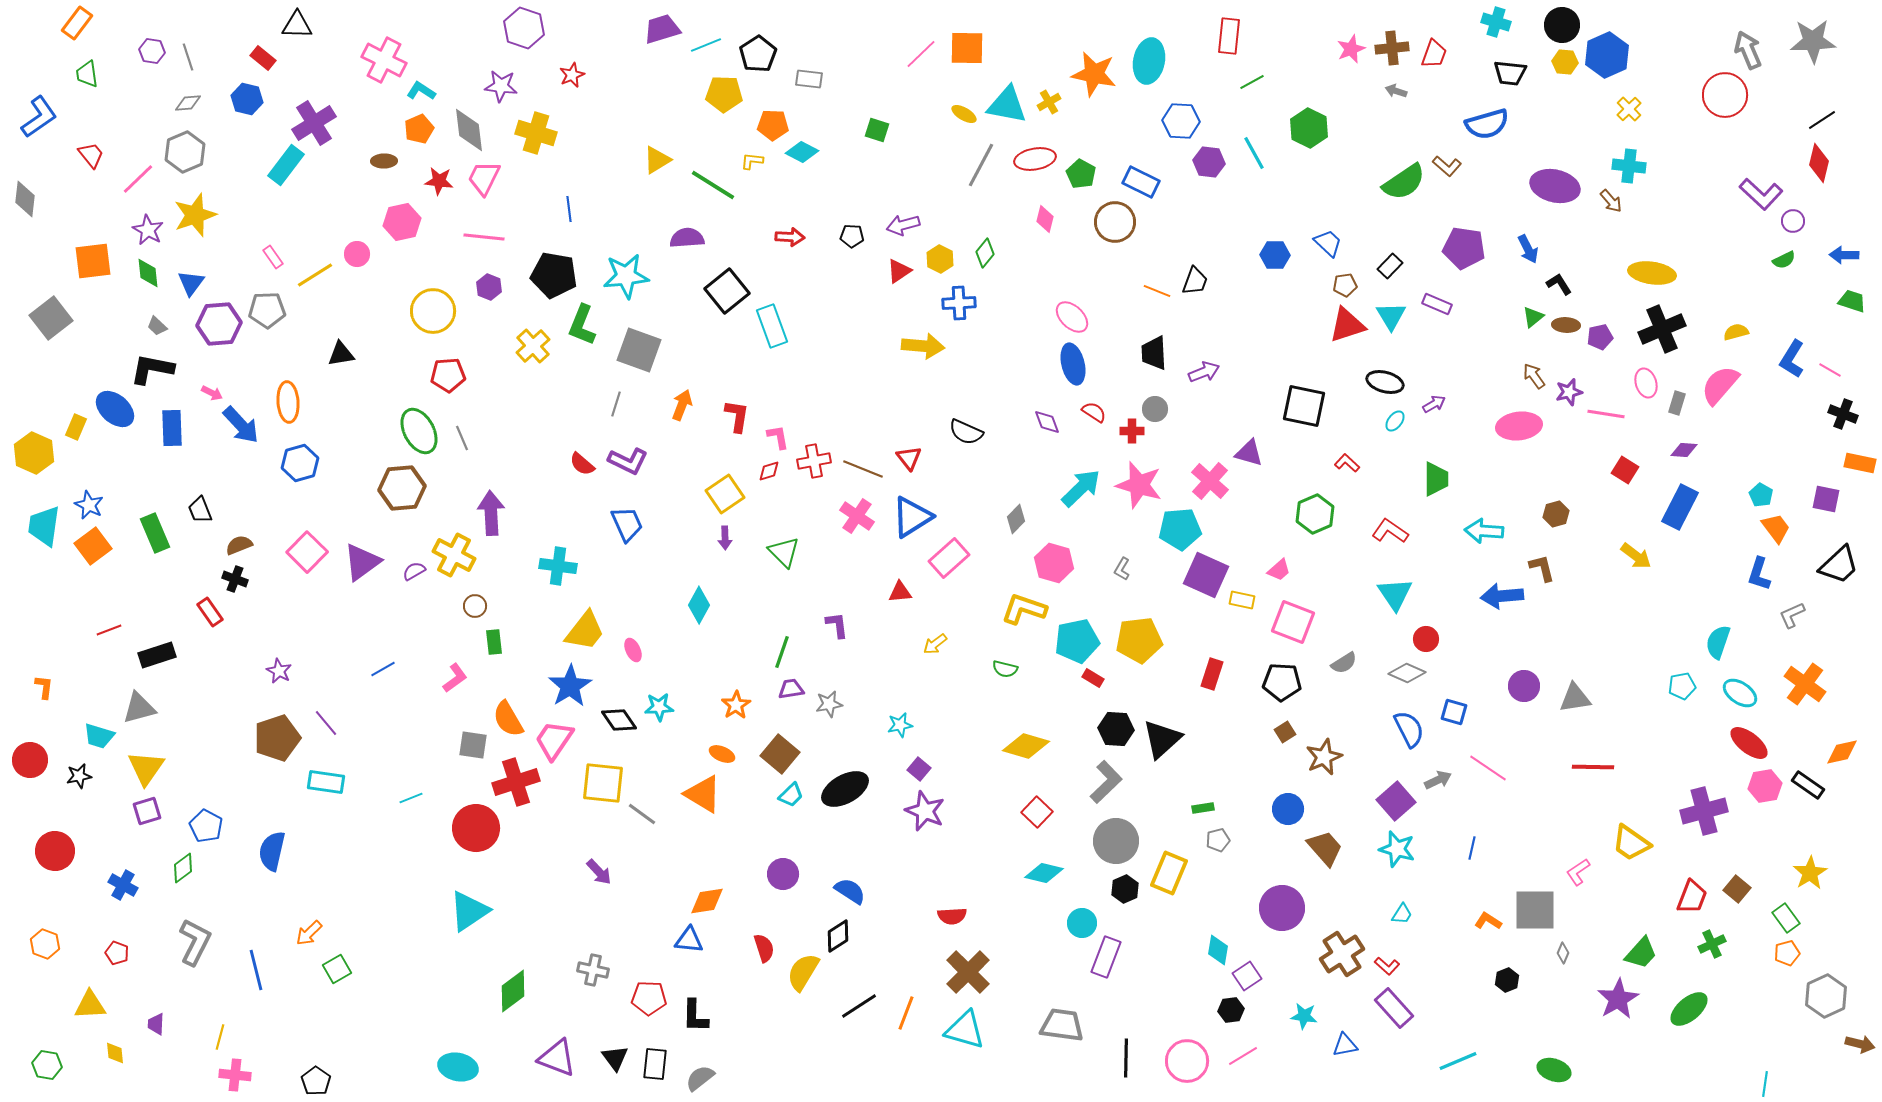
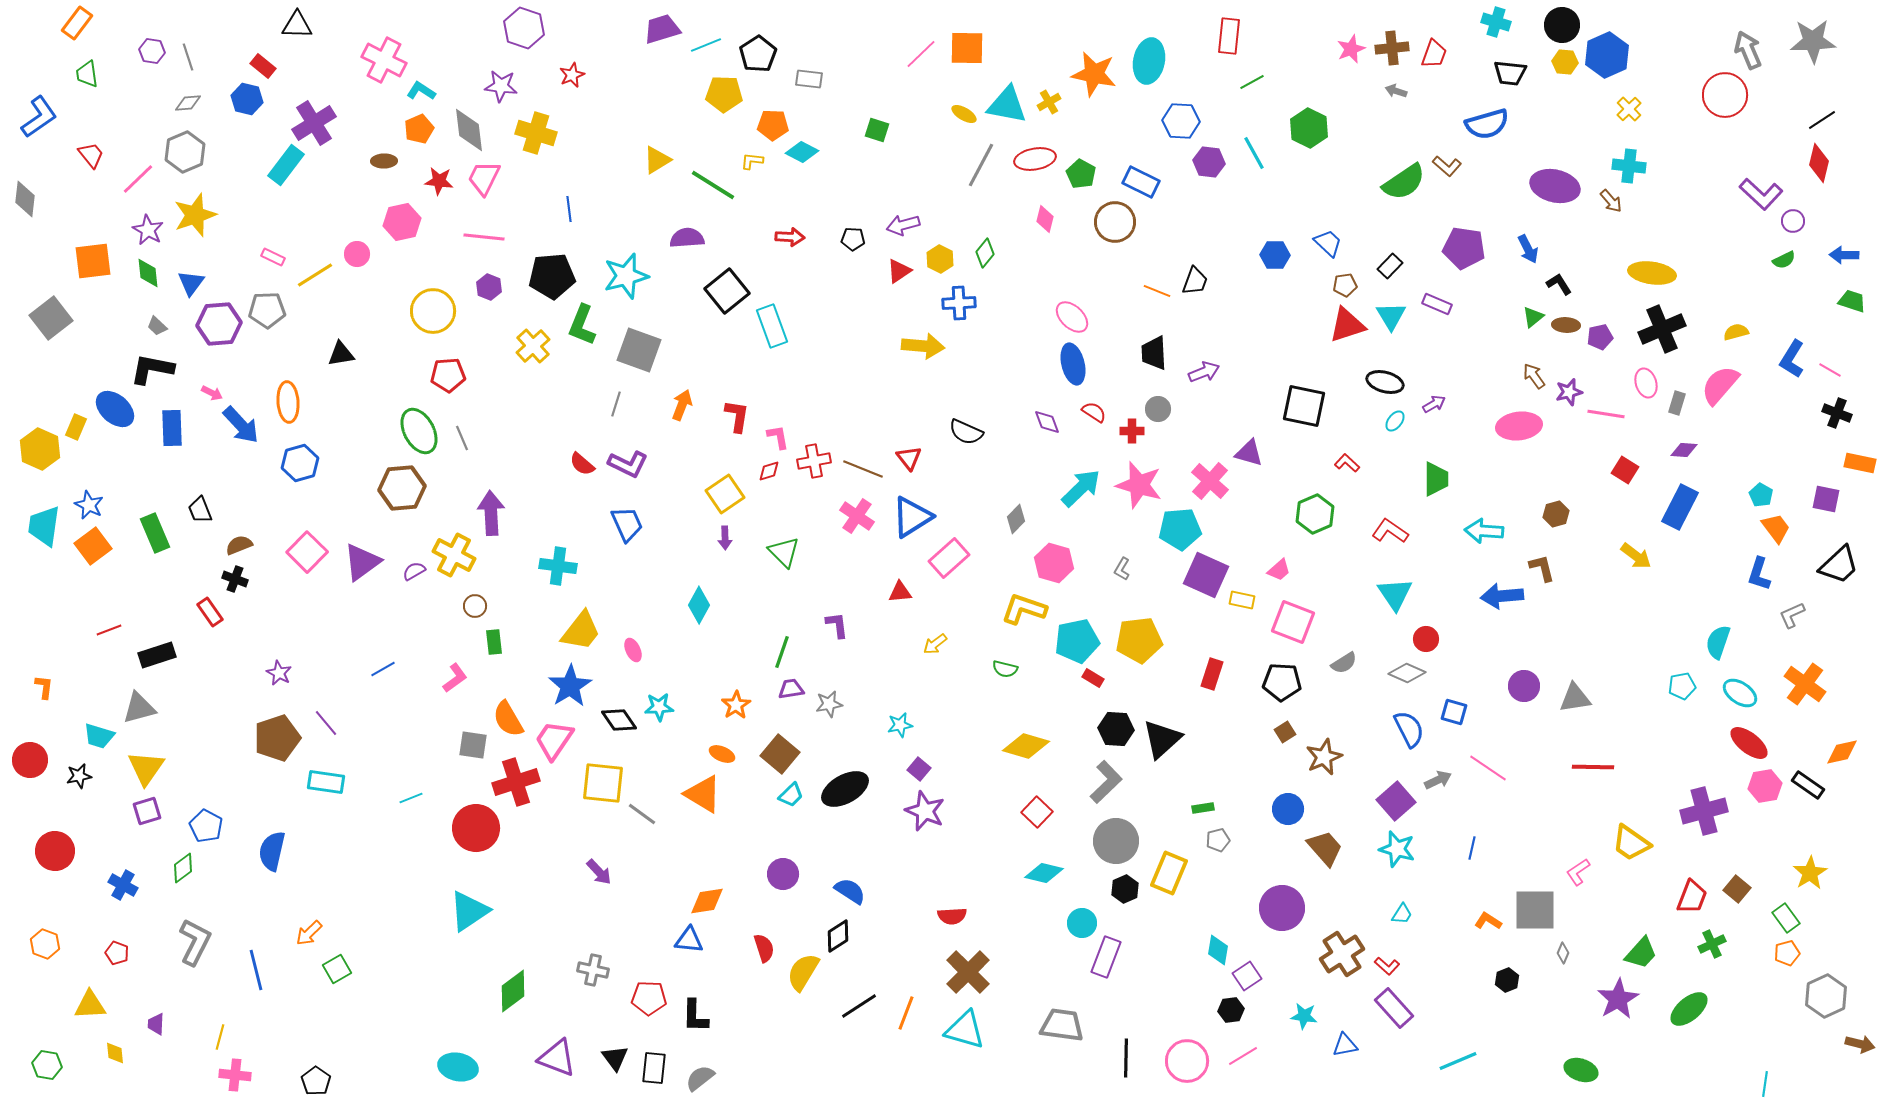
red rectangle at (263, 58): moved 8 px down
black pentagon at (852, 236): moved 1 px right, 3 px down
pink rectangle at (273, 257): rotated 30 degrees counterclockwise
black pentagon at (554, 275): moved 2 px left, 1 px down; rotated 15 degrees counterclockwise
cyan star at (626, 276): rotated 9 degrees counterclockwise
gray circle at (1155, 409): moved 3 px right
black cross at (1843, 414): moved 6 px left, 1 px up
yellow hexagon at (34, 453): moved 6 px right, 4 px up
purple L-shape at (628, 461): moved 3 px down
yellow trapezoid at (585, 631): moved 4 px left
purple star at (279, 671): moved 2 px down
black rectangle at (655, 1064): moved 1 px left, 4 px down
green ellipse at (1554, 1070): moved 27 px right
